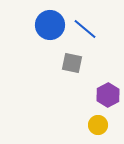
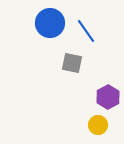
blue circle: moved 2 px up
blue line: moved 1 px right, 2 px down; rotated 15 degrees clockwise
purple hexagon: moved 2 px down
